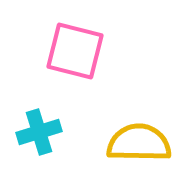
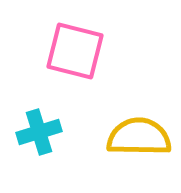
yellow semicircle: moved 6 px up
